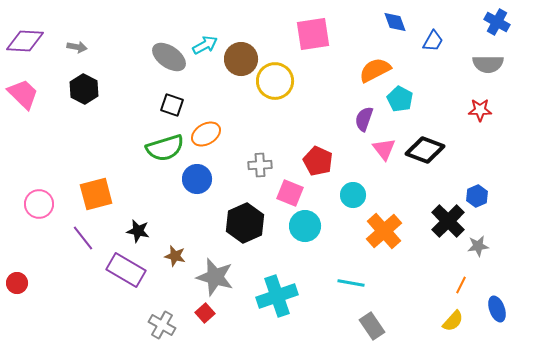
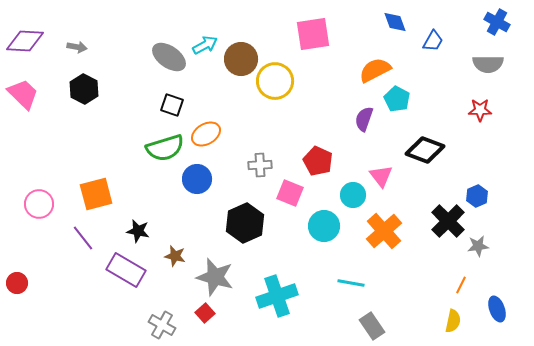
cyan pentagon at (400, 99): moved 3 px left
pink triangle at (384, 149): moved 3 px left, 27 px down
cyan circle at (305, 226): moved 19 px right
yellow semicircle at (453, 321): rotated 30 degrees counterclockwise
